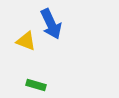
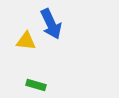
yellow triangle: rotated 15 degrees counterclockwise
